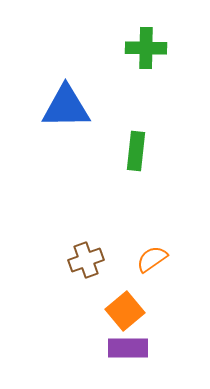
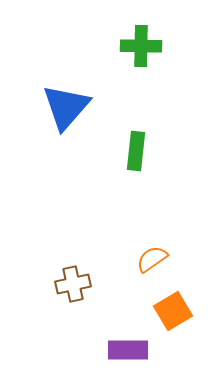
green cross: moved 5 px left, 2 px up
blue triangle: rotated 48 degrees counterclockwise
brown cross: moved 13 px left, 24 px down; rotated 8 degrees clockwise
orange square: moved 48 px right; rotated 9 degrees clockwise
purple rectangle: moved 2 px down
